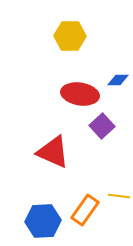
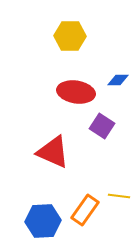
red ellipse: moved 4 px left, 2 px up
purple square: rotated 15 degrees counterclockwise
